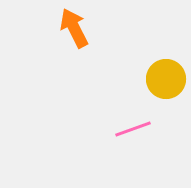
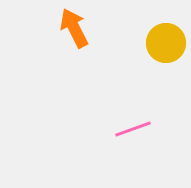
yellow circle: moved 36 px up
